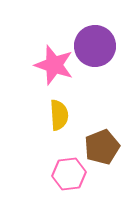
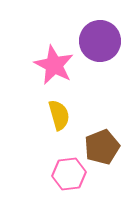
purple circle: moved 5 px right, 5 px up
pink star: rotated 9 degrees clockwise
yellow semicircle: rotated 12 degrees counterclockwise
